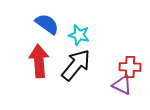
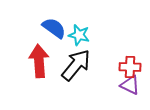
blue semicircle: moved 7 px right, 4 px down
purple triangle: moved 8 px right
